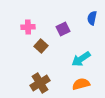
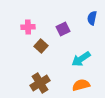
orange semicircle: moved 1 px down
